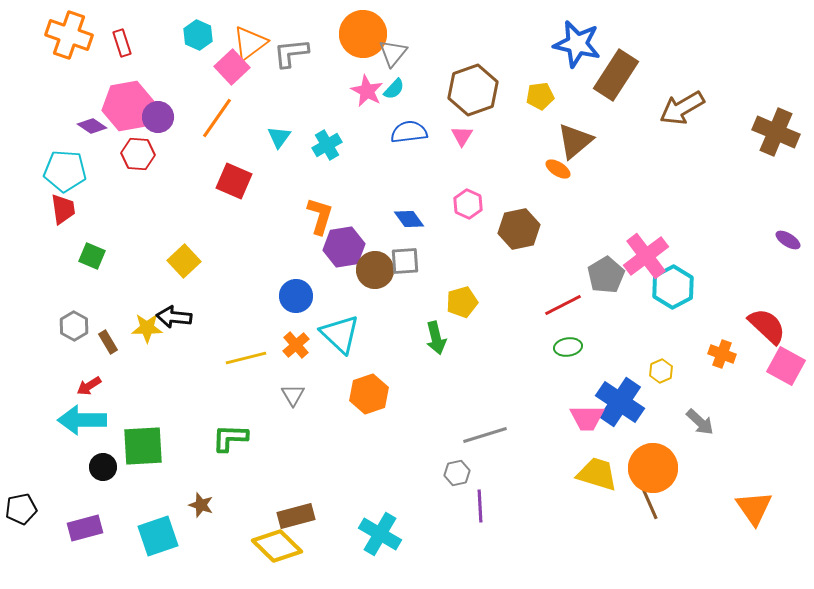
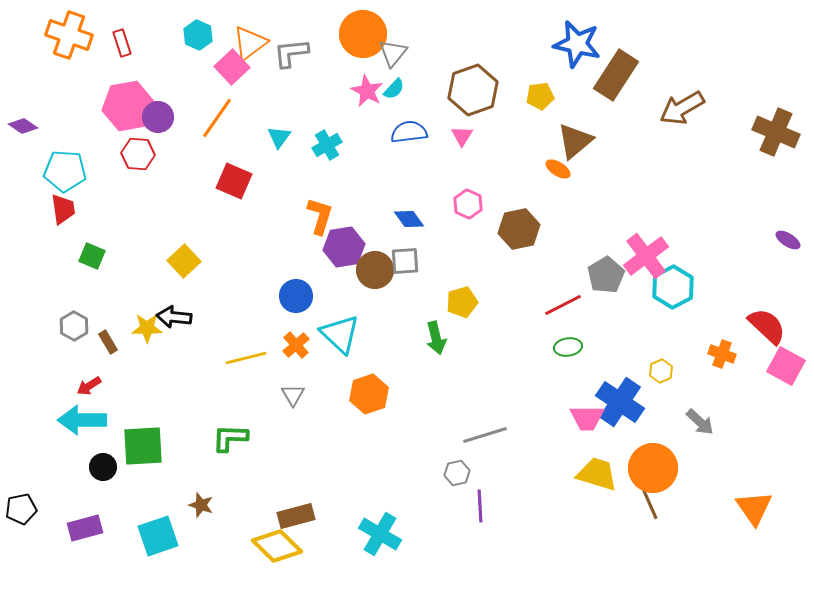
purple diamond at (92, 126): moved 69 px left
